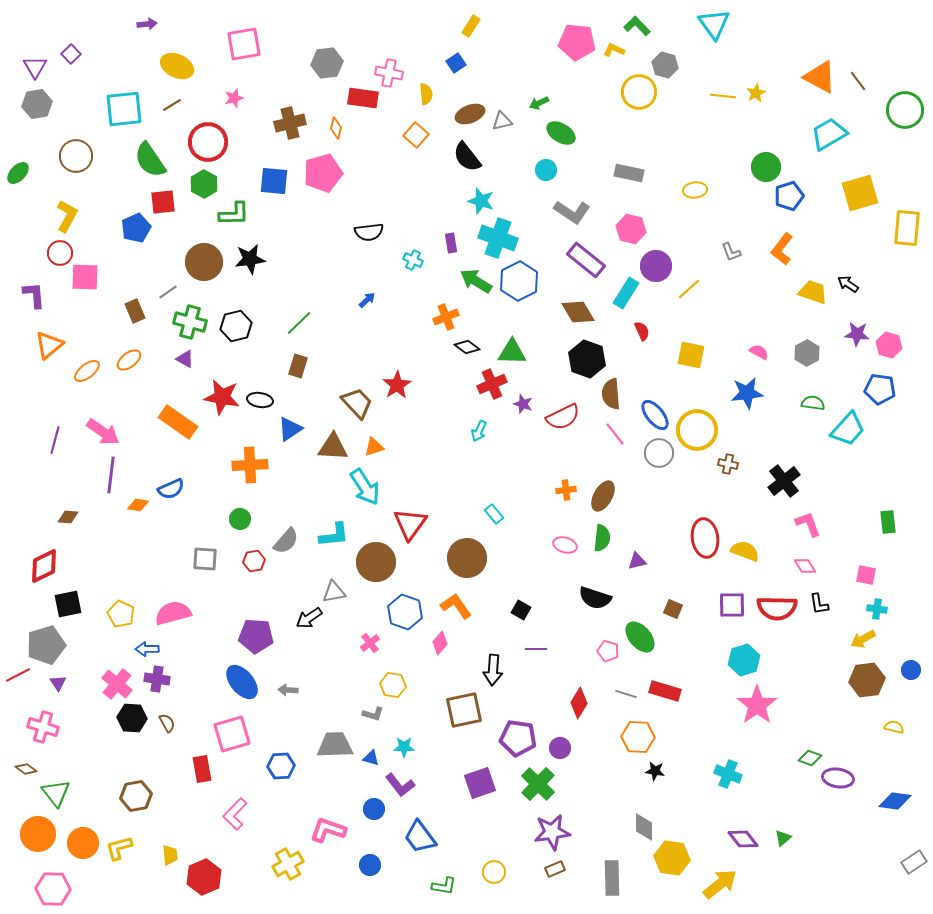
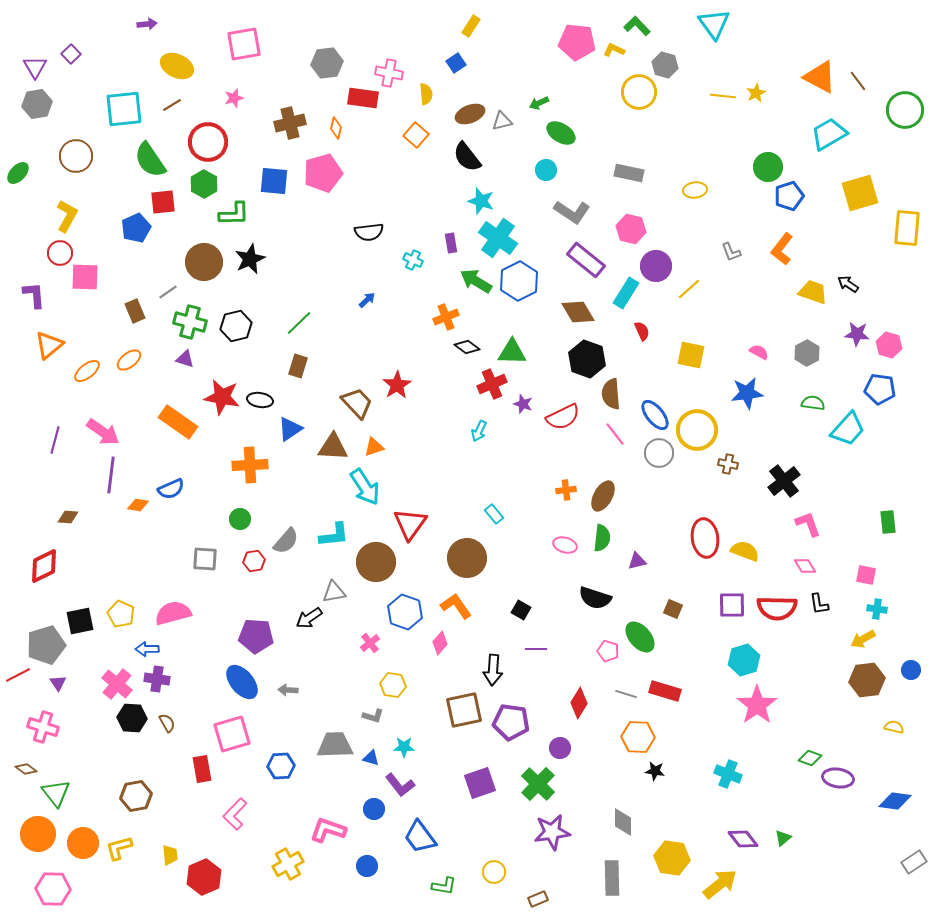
green circle at (766, 167): moved 2 px right
cyan cross at (498, 238): rotated 15 degrees clockwise
black star at (250, 259): rotated 16 degrees counterclockwise
purple triangle at (185, 359): rotated 12 degrees counterclockwise
black square at (68, 604): moved 12 px right, 17 px down
gray L-shape at (373, 714): moved 2 px down
purple pentagon at (518, 738): moved 7 px left, 16 px up
gray diamond at (644, 827): moved 21 px left, 5 px up
blue circle at (370, 865): moved 3 px left, 1 px down
brown rectangle at (555, 869): moved 17 px left, 30 px down
